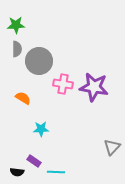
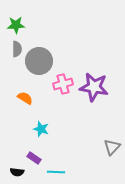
pink cross: rotated 24 degrees counterclockwise
orange semicircle: moved 2 px right
cyan star: rotated 21 degrees clockwise
purple rectangle: moved 3 px up
